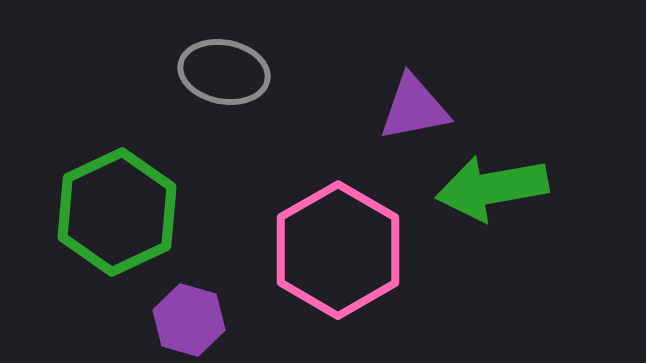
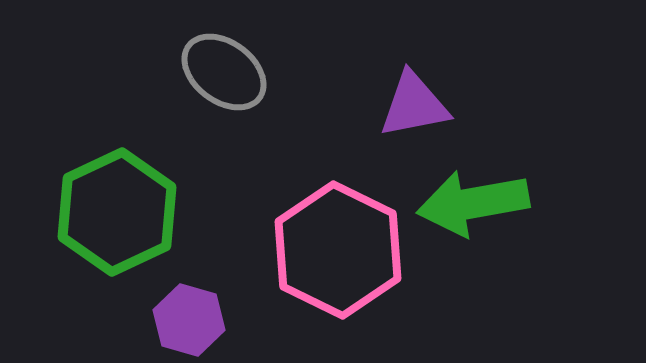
gray ellipse: rotated 26 degrees clockwise
purple triangle: moved 3 px up
green arrow: moved 19 px left, 15 px down
pink hexagon: rotated 4 degrees counterclockwise
